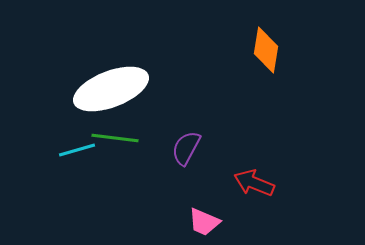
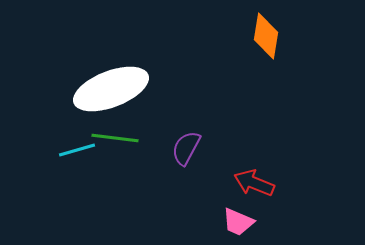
orange diamond: moved 14 px up
pink trapezoid: moved 34 px right
